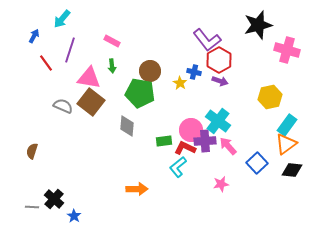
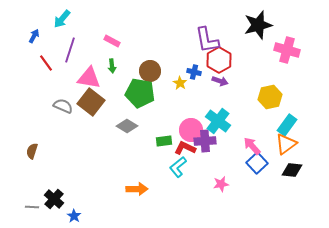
purple L-shape: rotated 28 degrees clockwise
gray diamond: rotated 65 degrees counterclockwise
pink arrow: moved 24 px right
